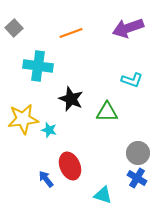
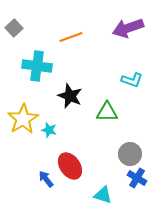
orange line: moved 4 px down
cyan cross: moved 1 px left
black star: moved 1 px left, 3 px up
yellow star: rotated 24 degrees counterclockwise
gray circle: moved 8 px left, 1 px down
red ellipse: rotated 12 degrees counterclockwise
